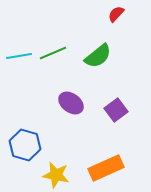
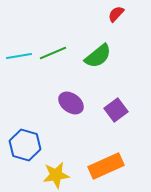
orange rectangle: moved 2 px up
yellow star: rotated 20 degrees counterclockwise
